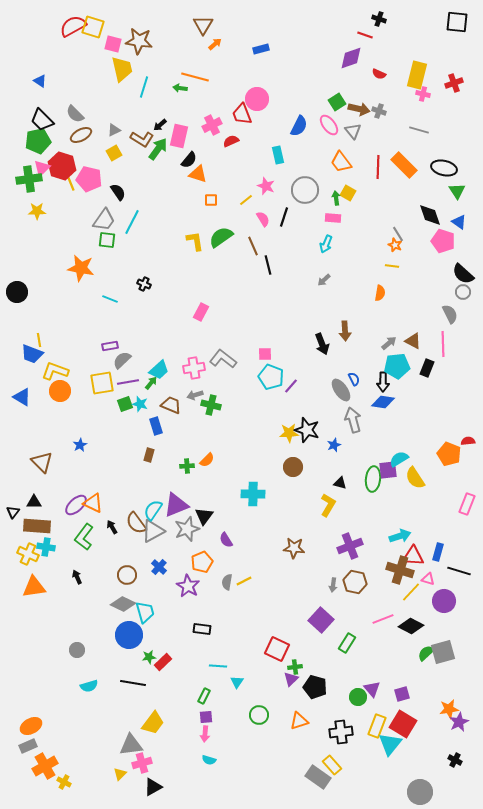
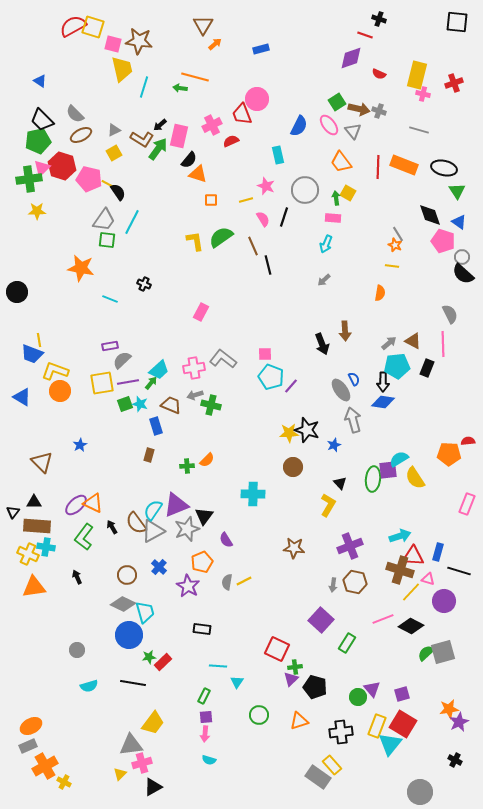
orange rectangle at (404, 165): rotated 24 degrees counterclockwise
yellow line at (71, 184): moved 37 px right; rotated 40 degrees counterclockwise
yellow line at (246, 200): rotated 24 degrees clockwise
gray circle at (463, 292): moved 1 px left, 35 px up
orange pentagon at (449, 454): rotated 20 degrees counterclockwise
black triangle at (340, 483): rotated 32 degrees clockwise
